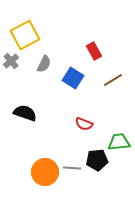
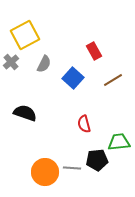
gray cross: moved 1 px down
blue square: rotated 10 degrees clockwise
red semicircle: rotated 54 degrees clockwise
